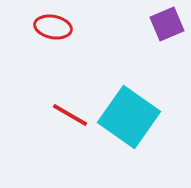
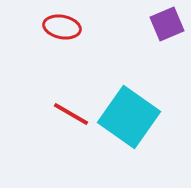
red ellipse: moved 9 px right
red line: moved 1 px right, 1 px up
